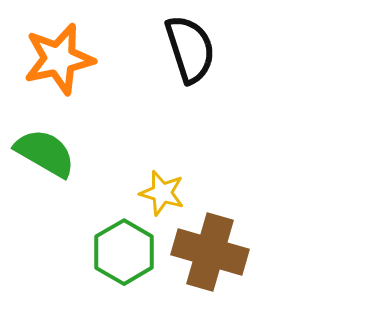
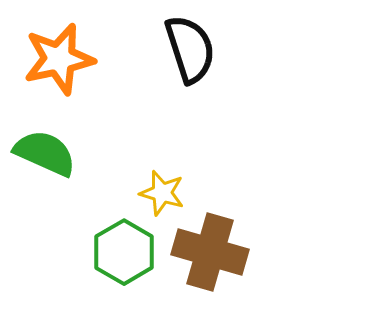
green semicircle: rotated 6 degrees counterclockwise
